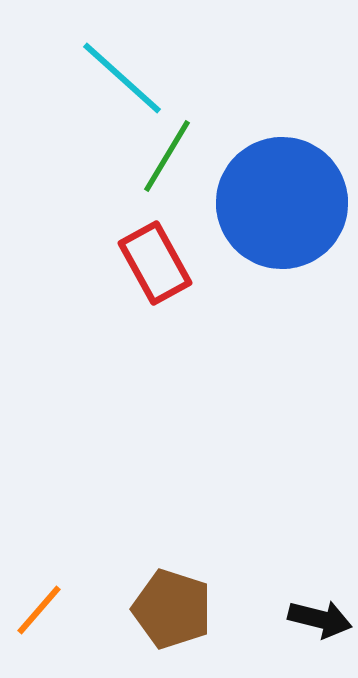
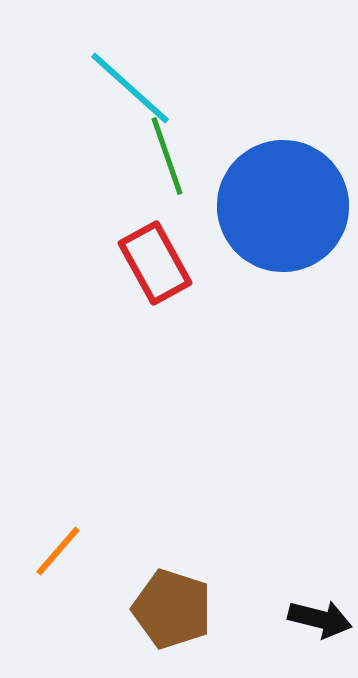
cyan line: moved 8 px right, 10 px down
green line: rotated 50 degrees counterclockwise
blue circle: moved 1 px right, 3 px down
orange line: moved 19 px right, 59 px up
